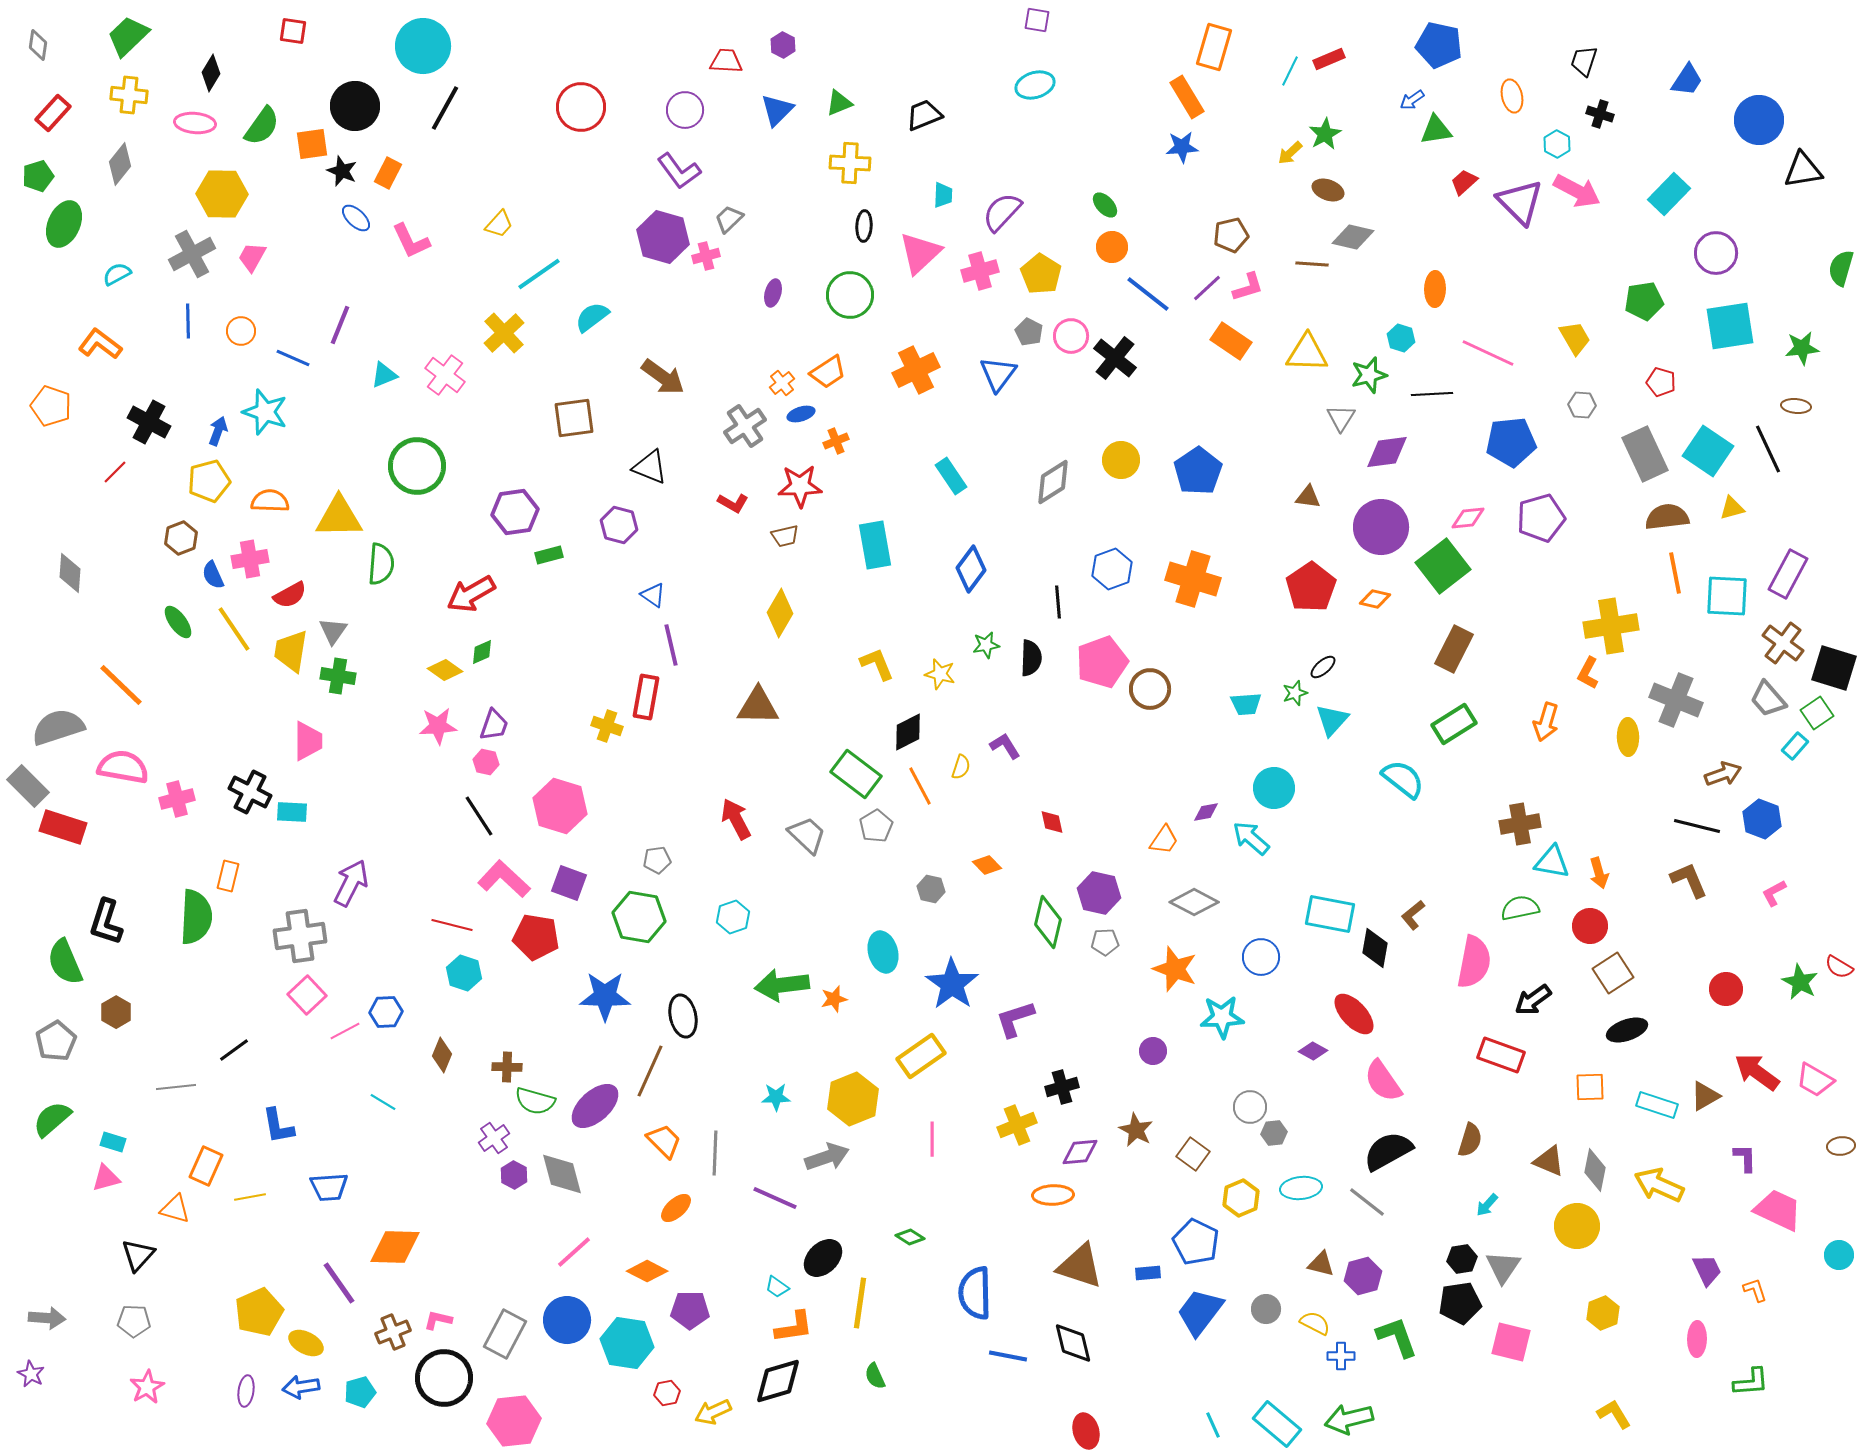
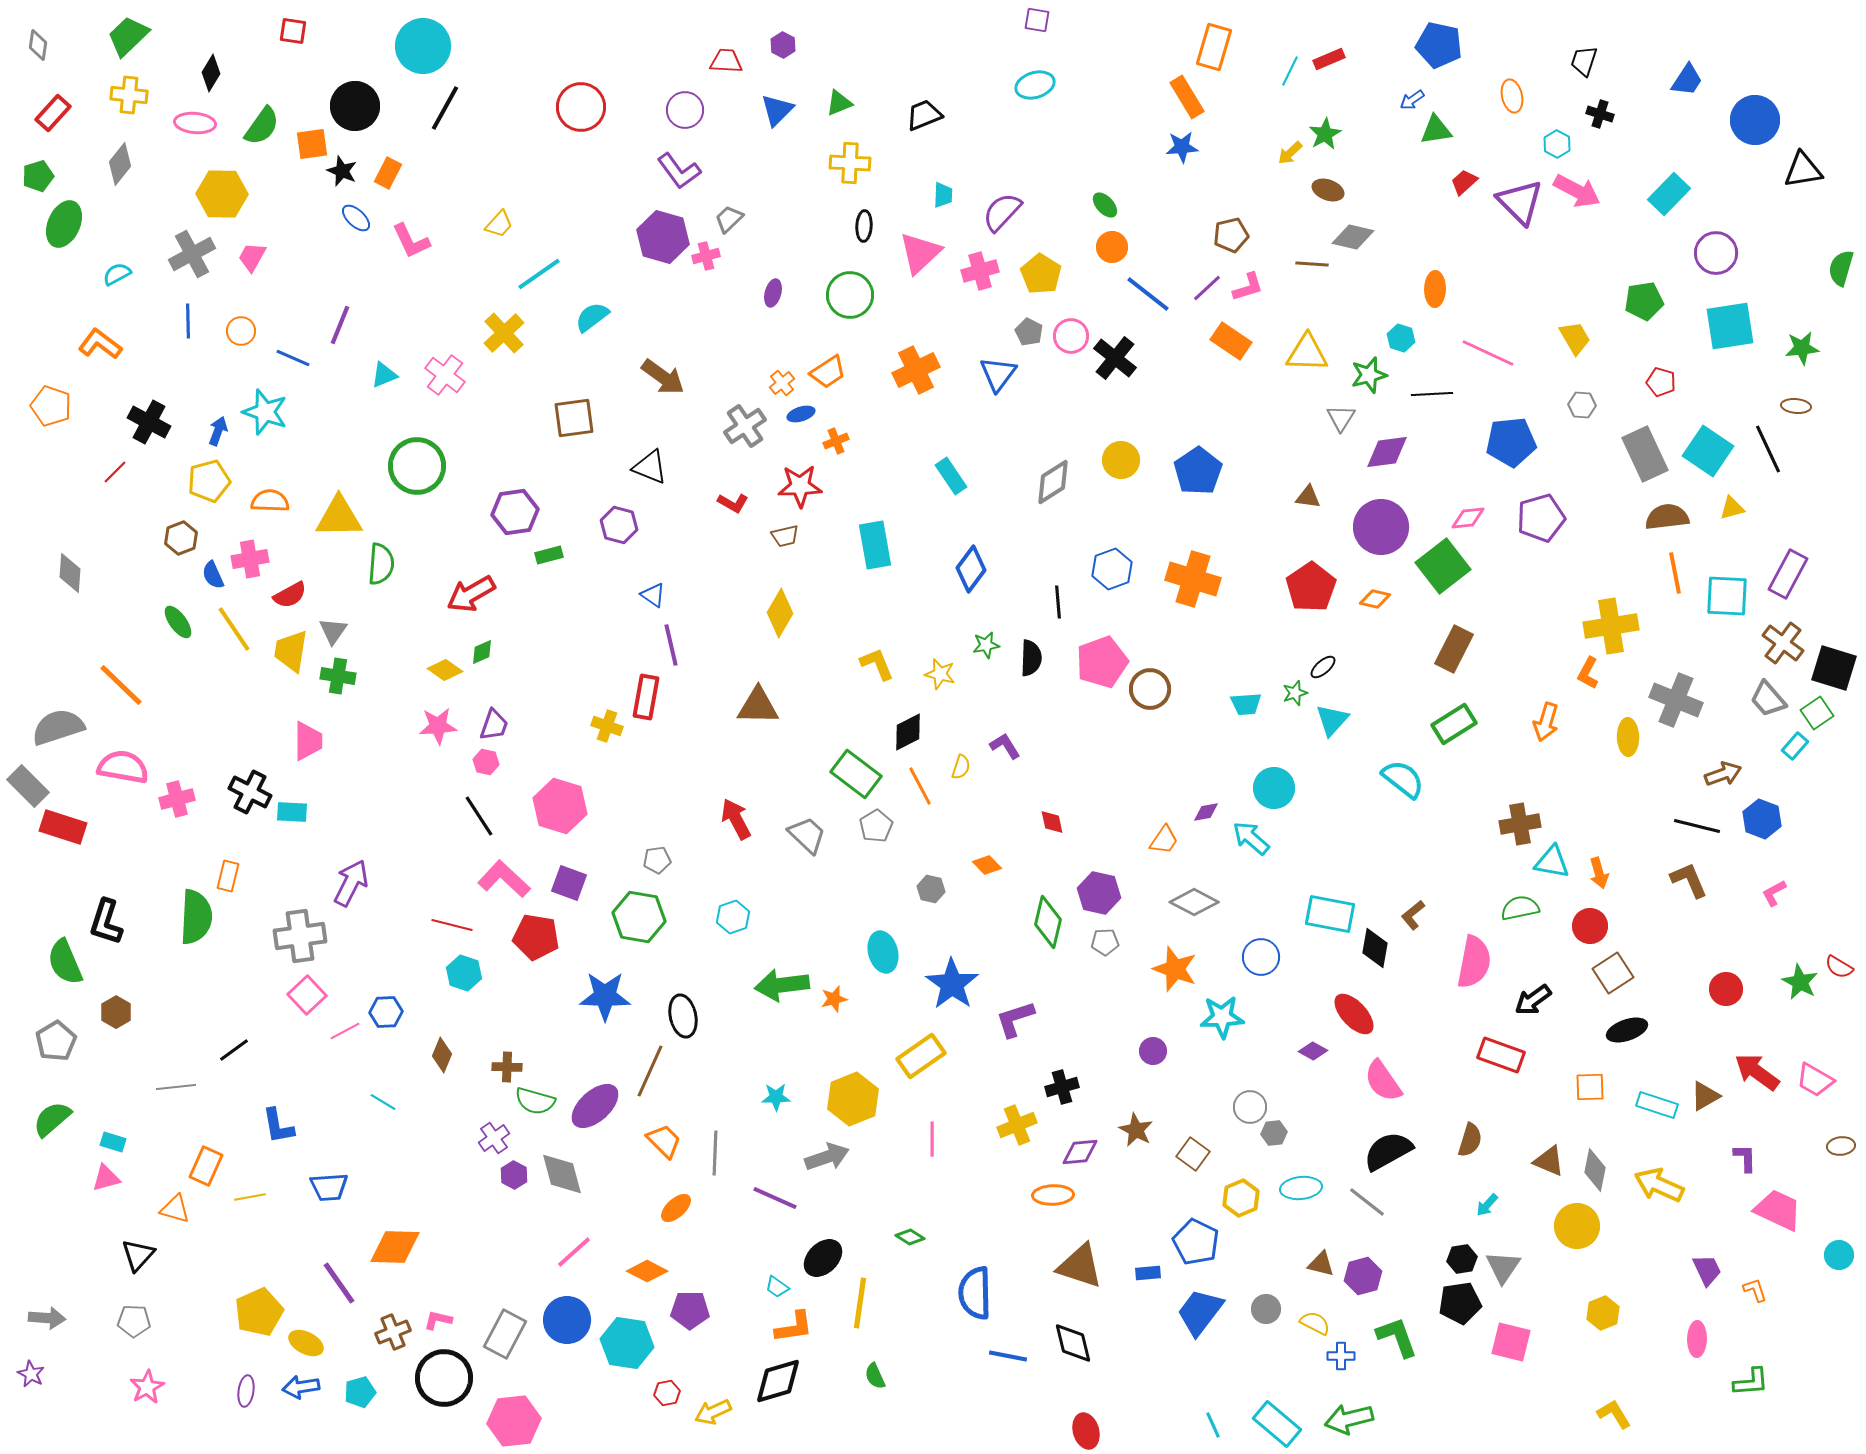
blue circle at (1759, 120): moved 4 px left
